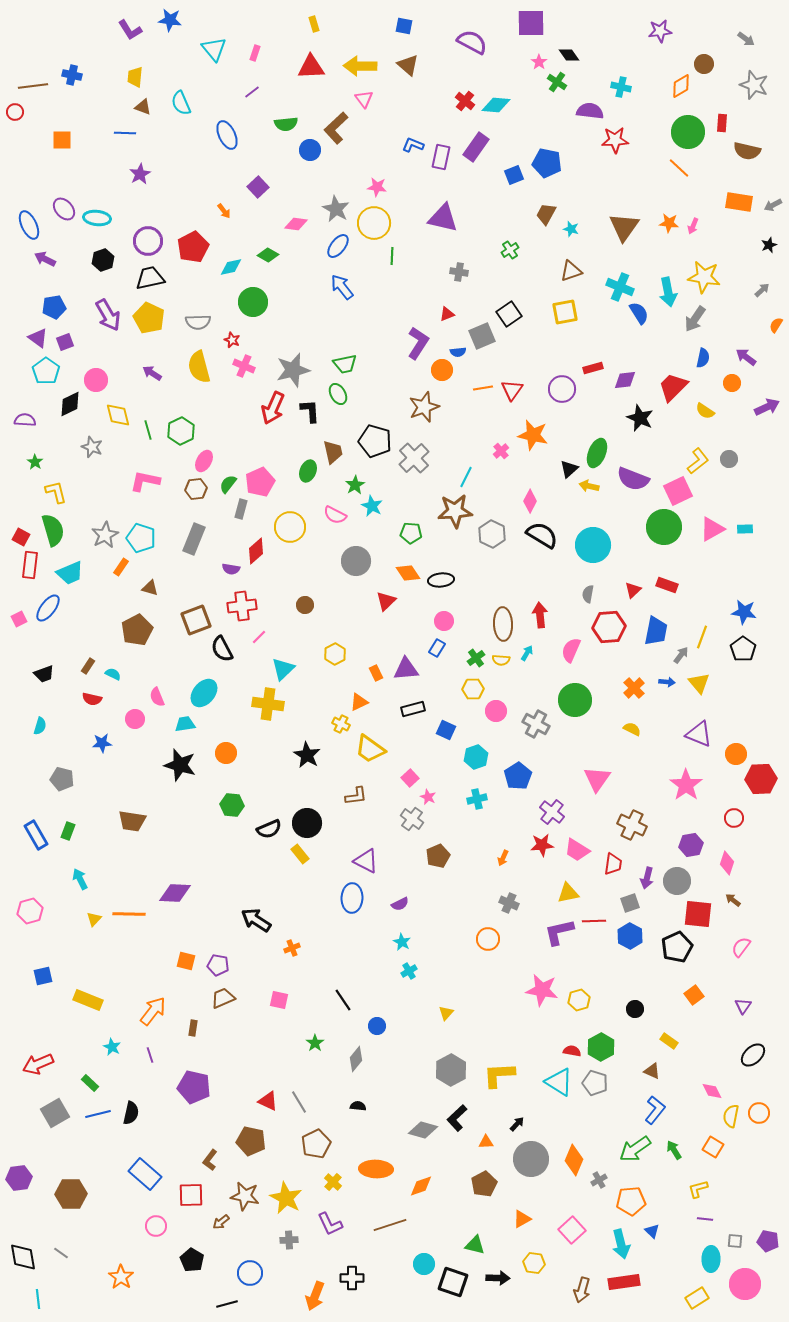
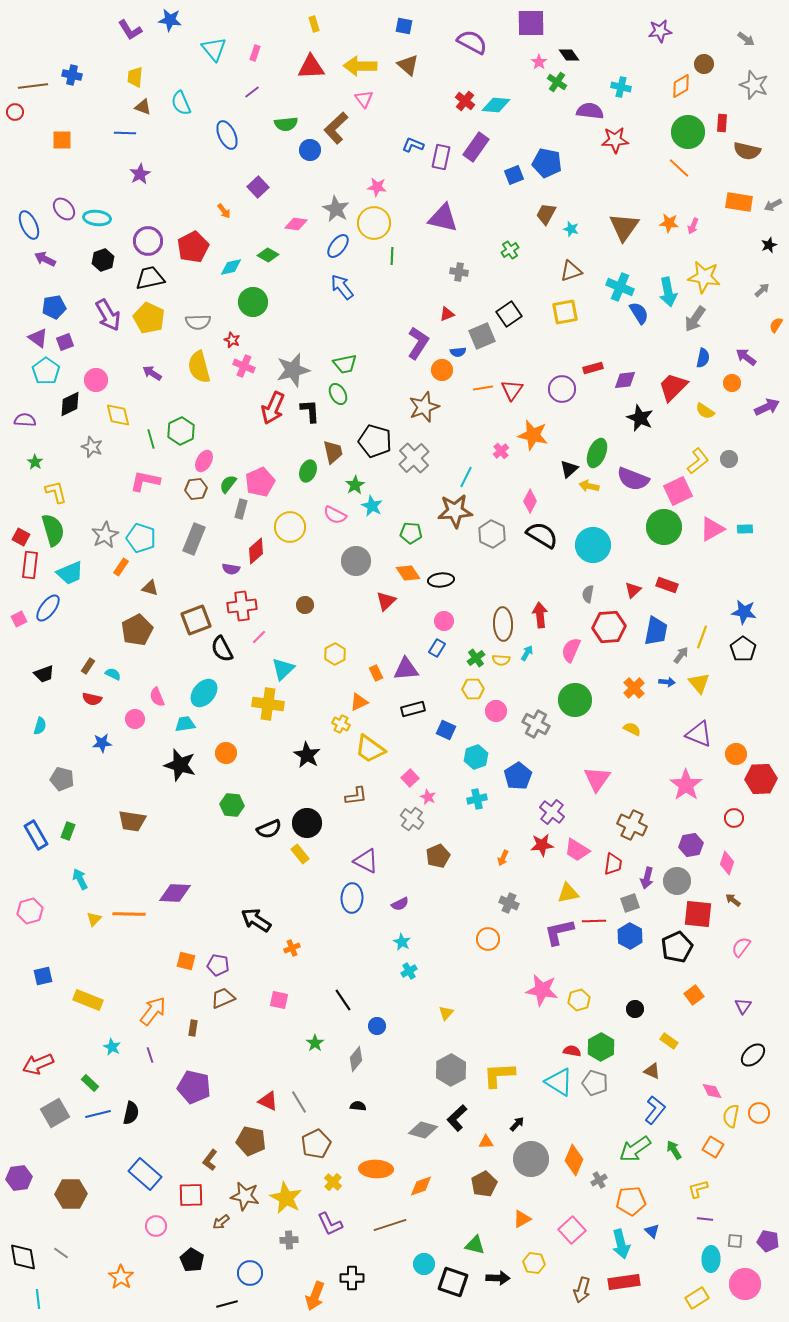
green line at (148, 430): moved 3 px right, 9 px down
